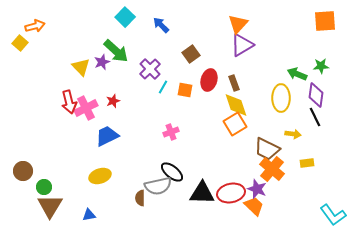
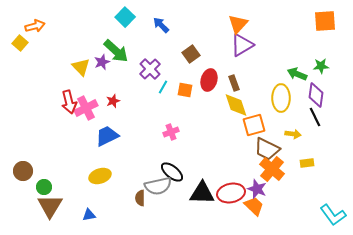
orange square at (235, 124): moved 19 px right, 1 px down; rotated 15 degrees clockwise
